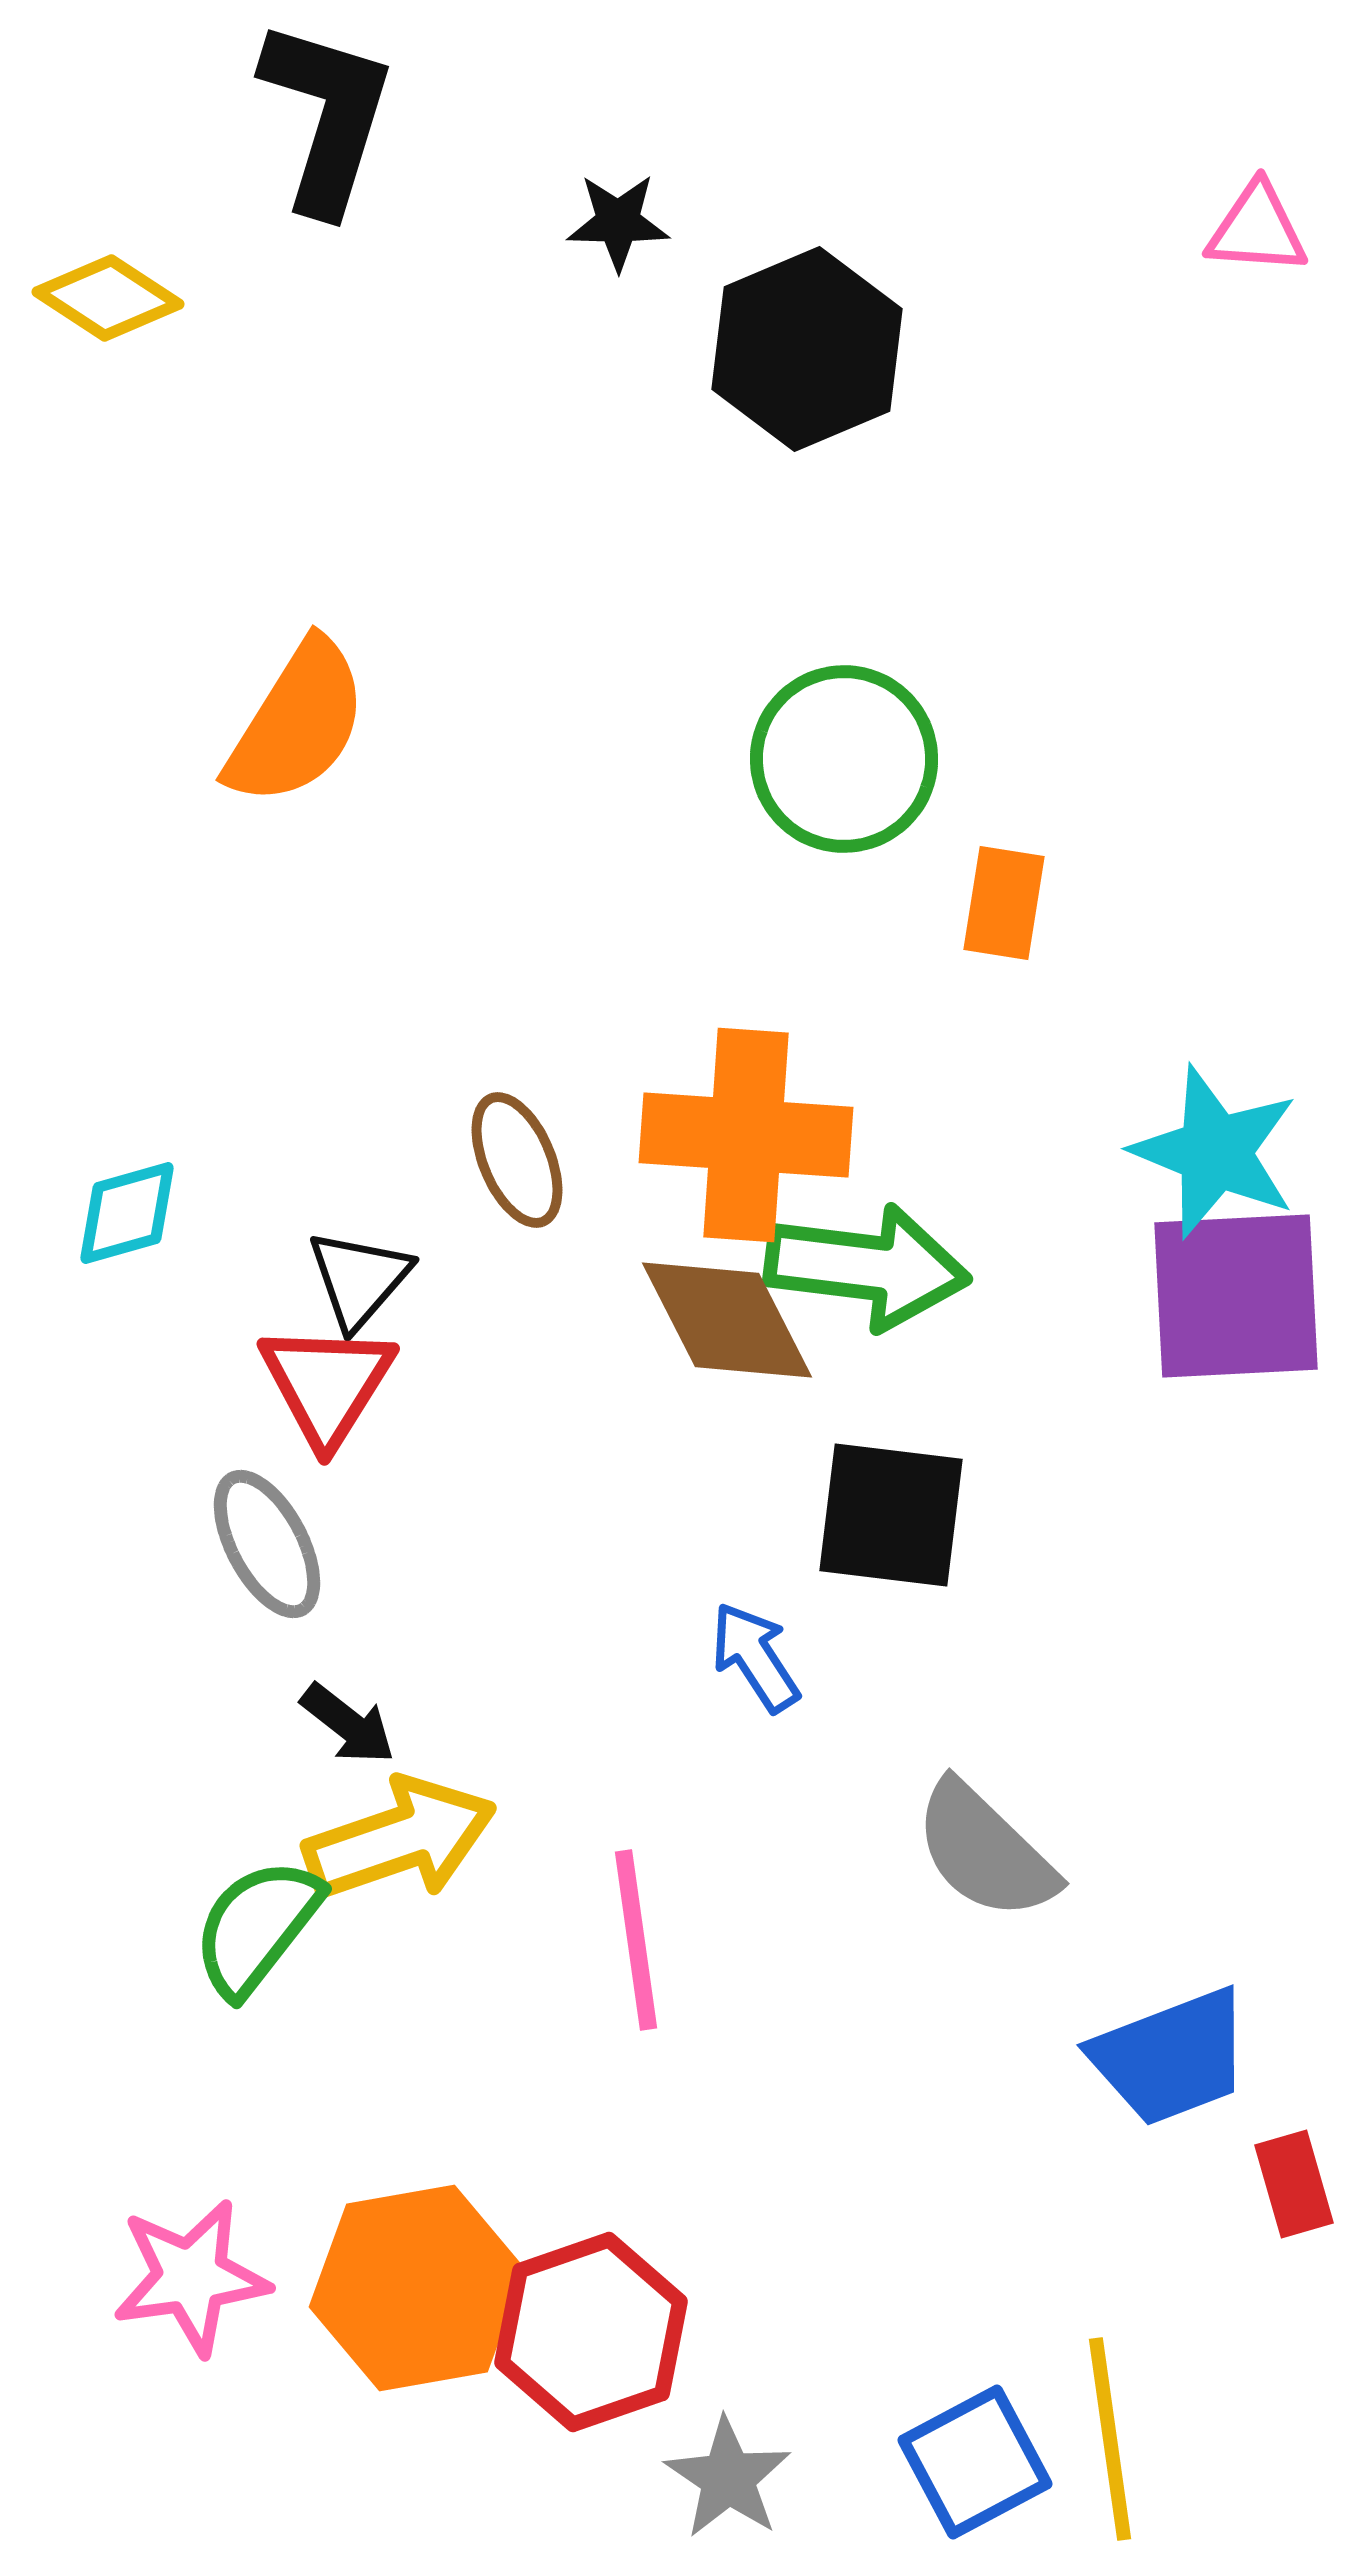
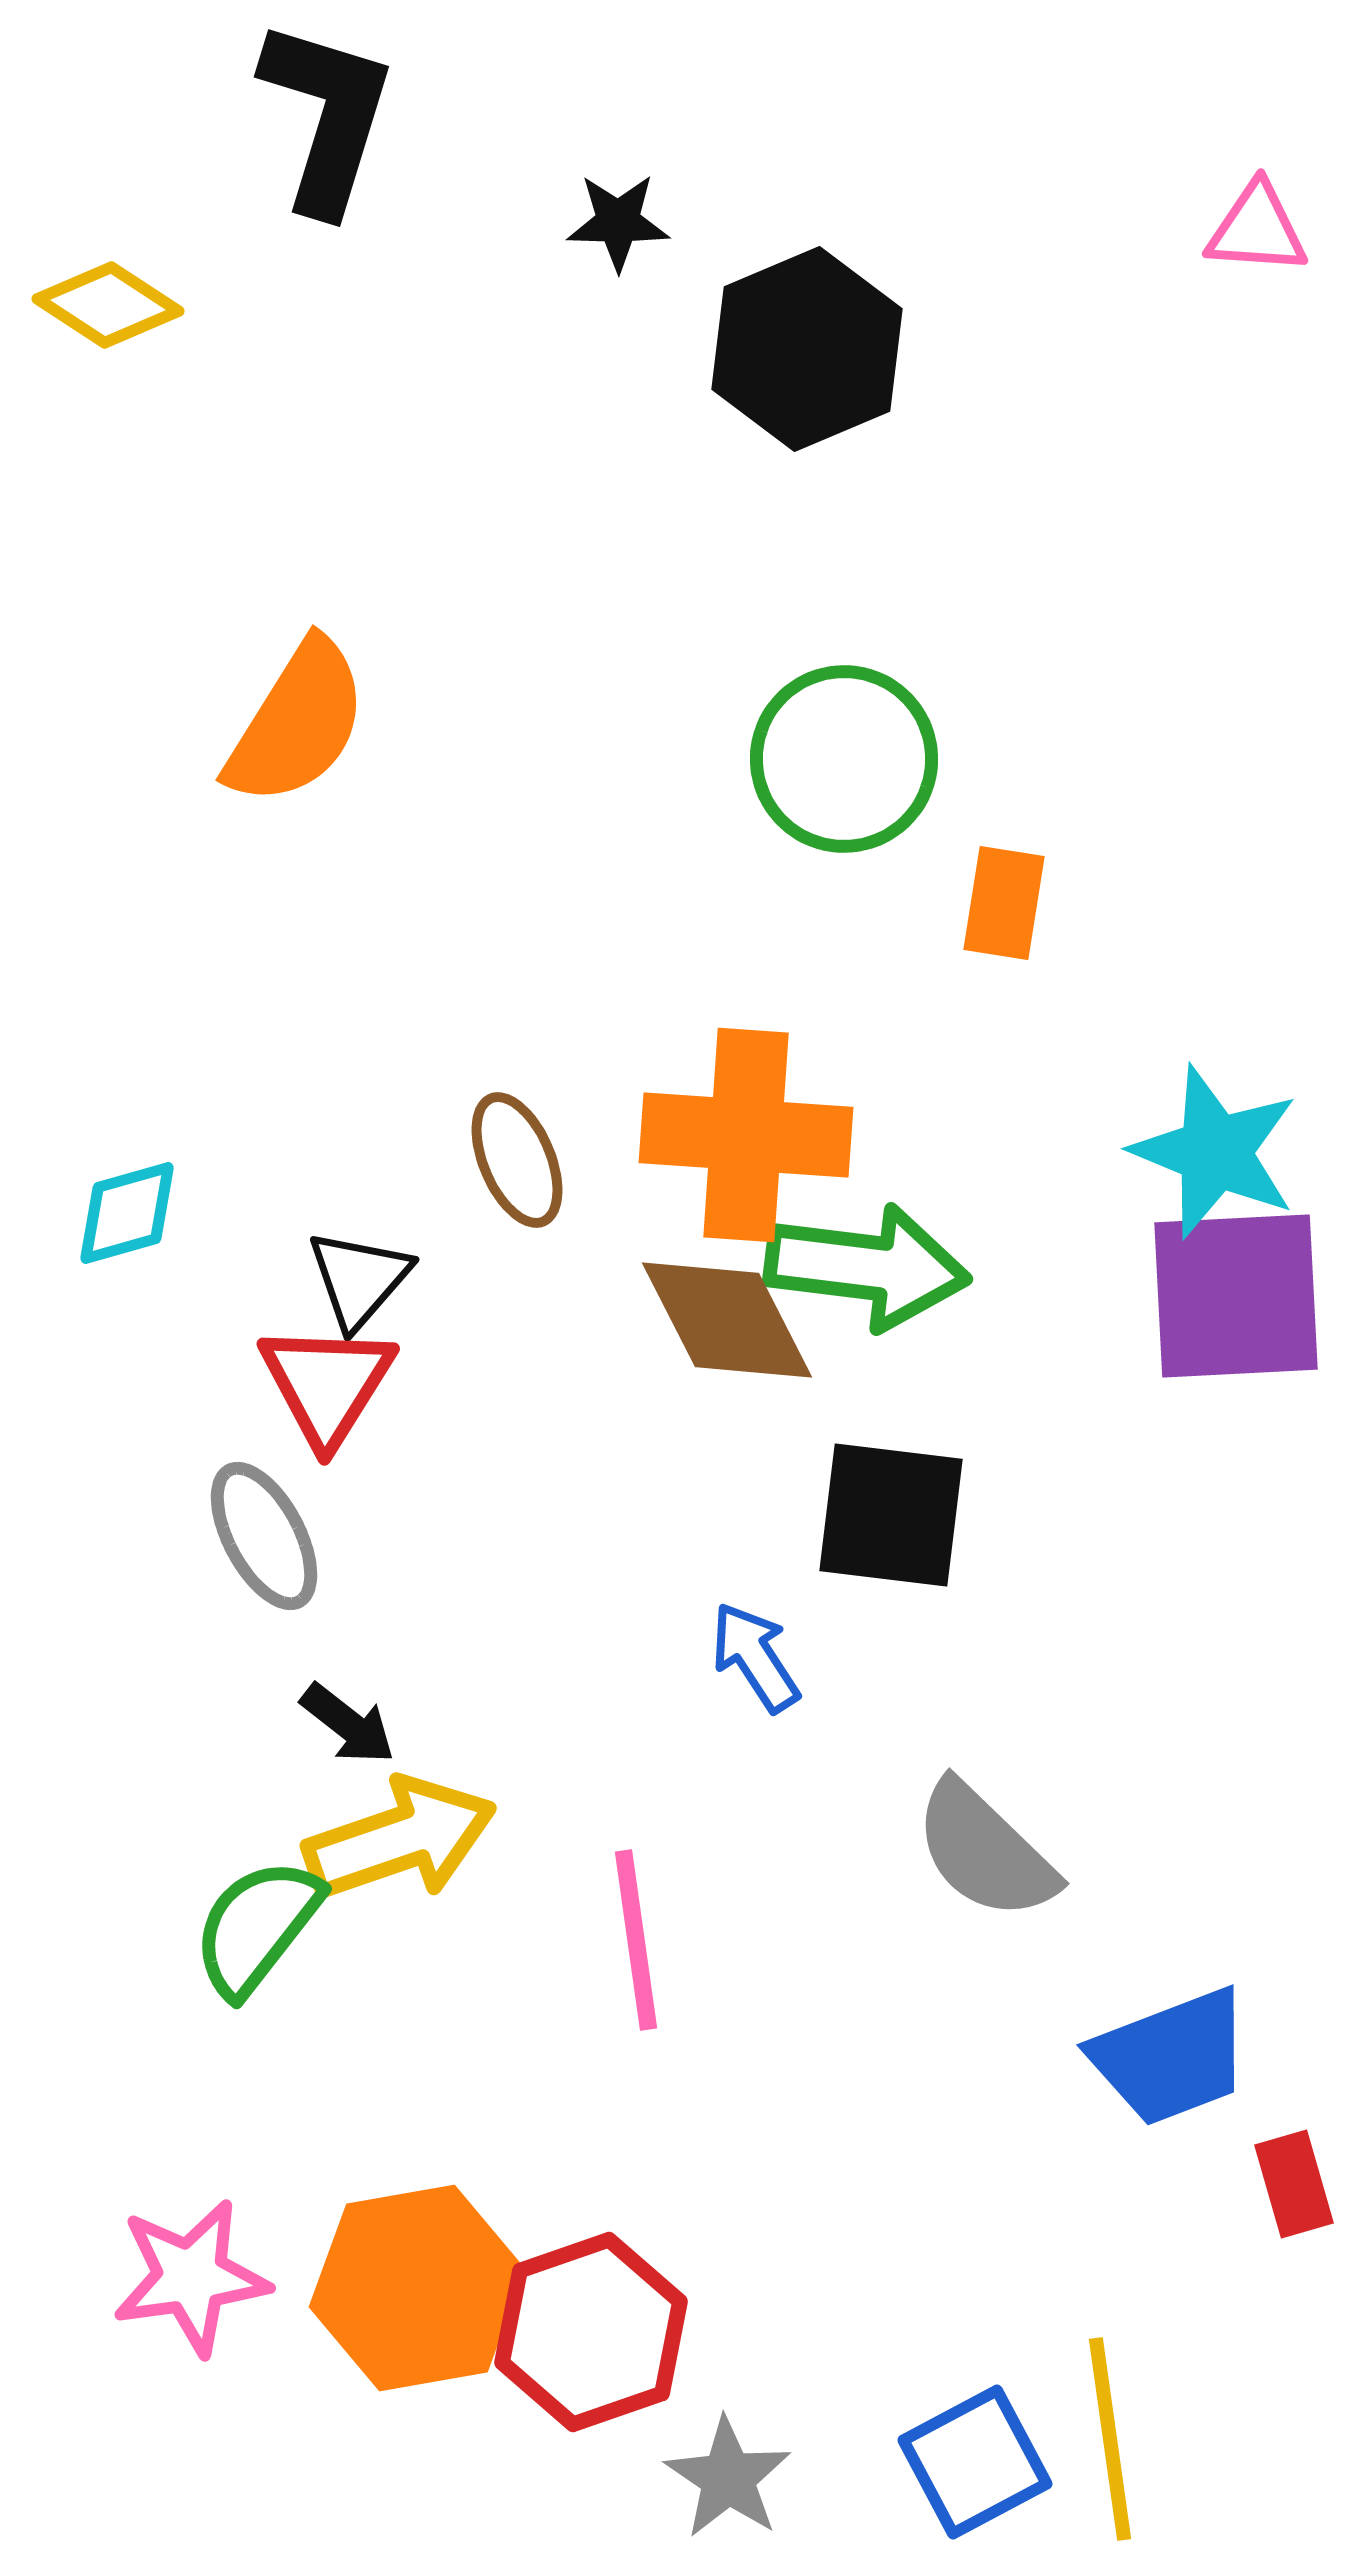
yellow diamond: moved 7 px down
gray ellipse: moved 3 px left, 8 px up
